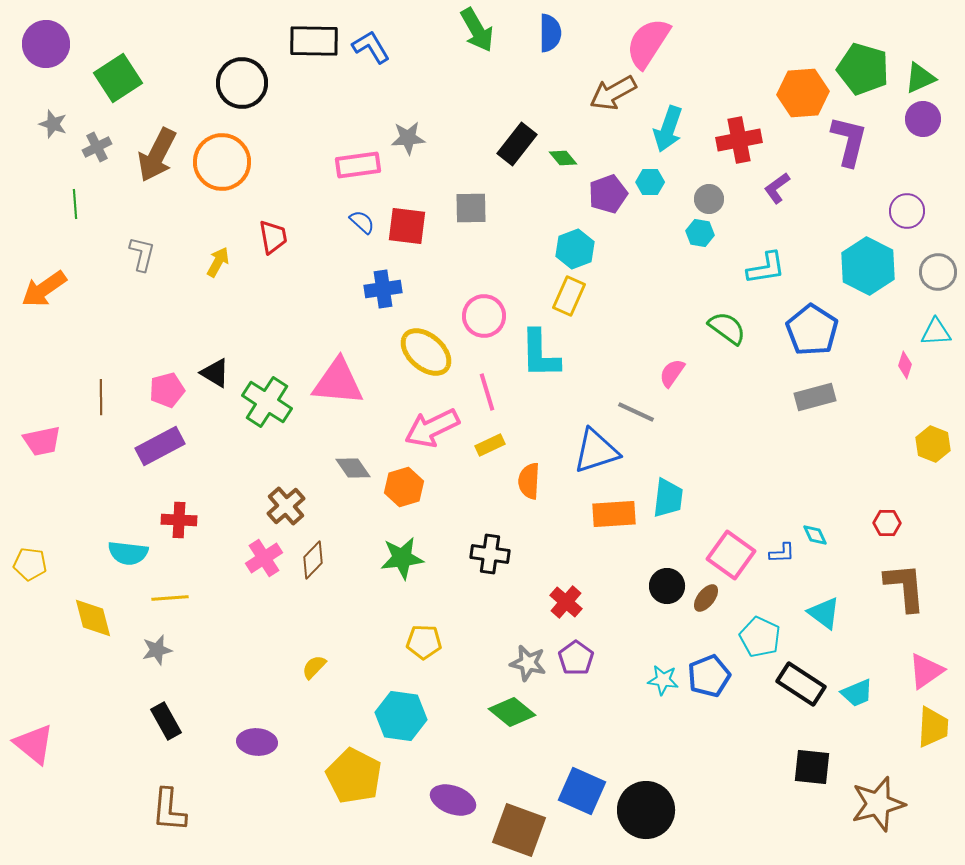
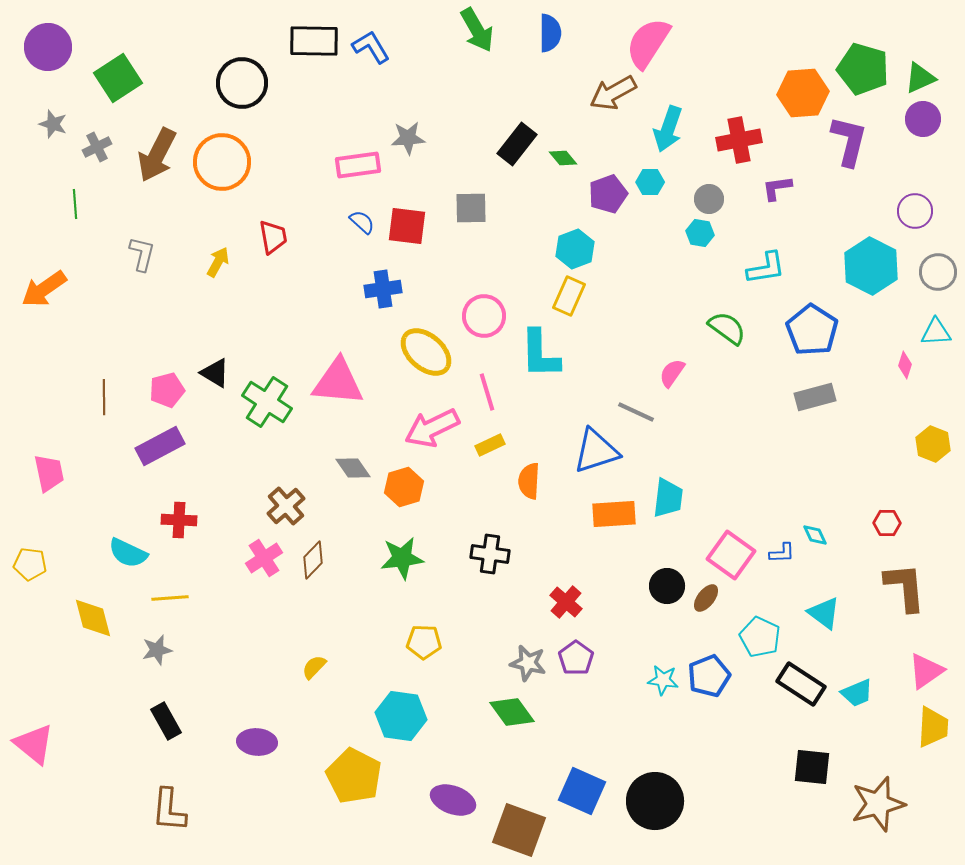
purple circle at (46, 44): moved 2 px right, 3 px down
purple L-shape at (777, 188): rotated 28 degrees clockwise
purple circle at (907, 211): moved 8 px right
cyan hexagon at (868, 266): moved 3 px right
brown line at (101, 397): moved 3 px right
pink trapezoid at (42, 441): moved 7 px right, 32 px down; rotated 90 degrees counterclockwise
cyan semicircle at (128, 553): rotated 18 degrees clockwise
green diamond at (512, 712): rotated 15 degrees clockwise
black circle at (646, 810): moved 9 px right, 9 px up
